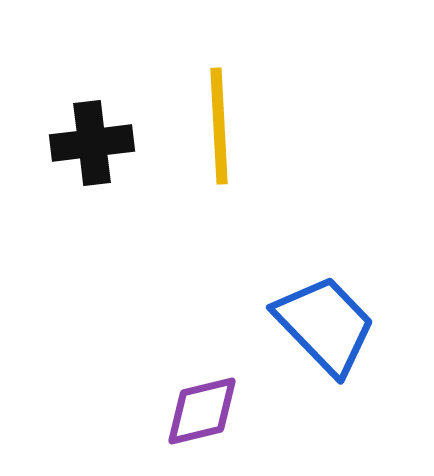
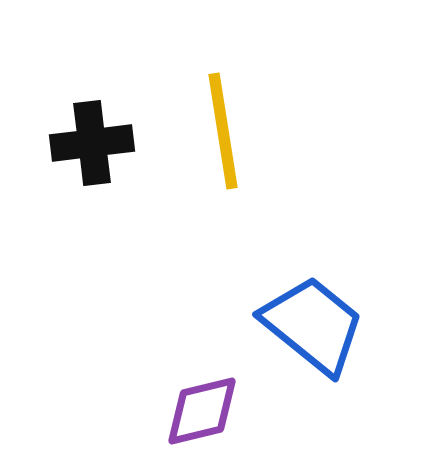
yellow line: moved 4 px right, 5 px down; rotated 6 degrees counterclockwise
blue trapezoid: moved 12 px left; rotated 7 degrees counterclockwise
